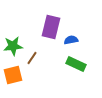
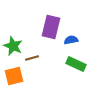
green star: rotated 30 degrees clockwise
brown line: rotated 40 degrees clockwise
orange square: moved 1 px right, 1 px down
